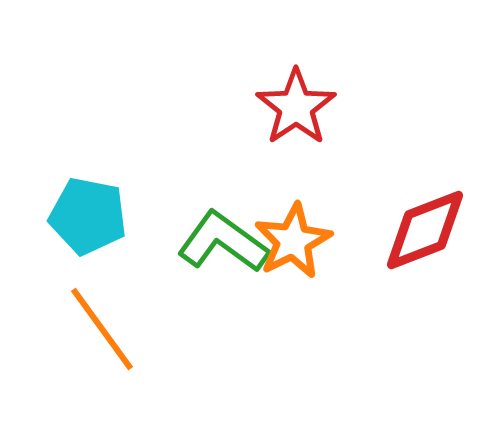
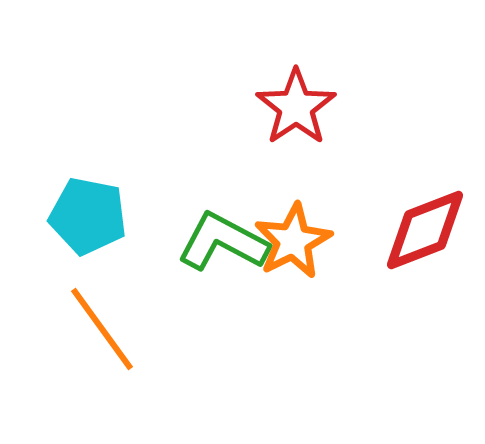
green L-shape: rotated 8 degrees counterclockwise
